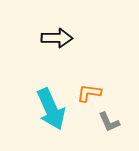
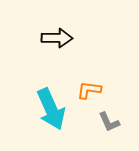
orange L-shape: moved 3 px up
